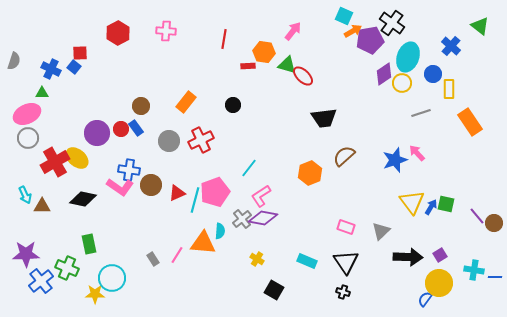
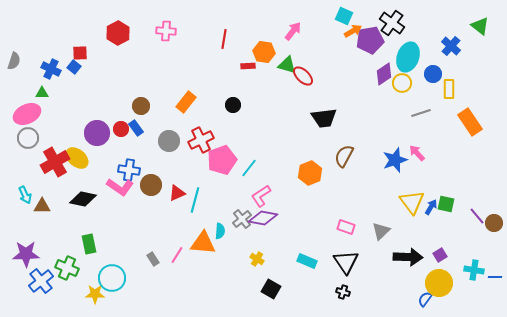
brown semicircle at (344, 156): rotated 20 degrees counterclockwise
pink pentagon at (215, 192): moved 7 px right, 32 px up
black square at (274, 290): moved 3 px left, 1 px up
